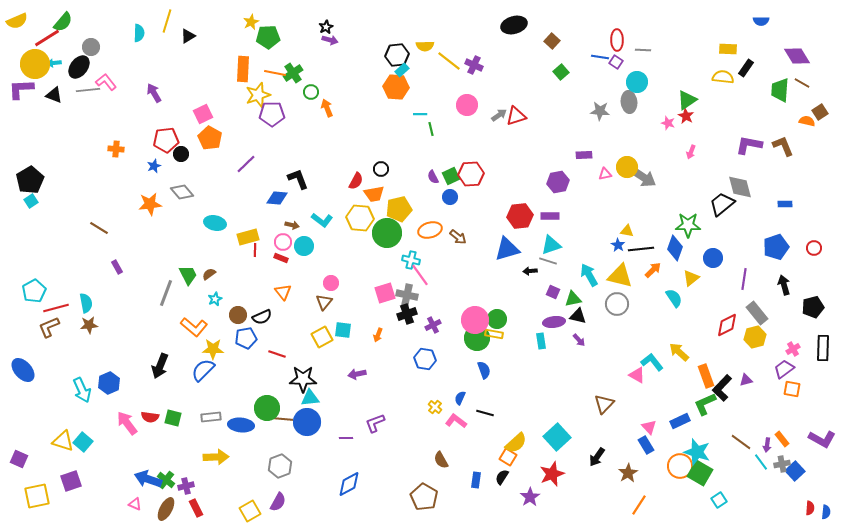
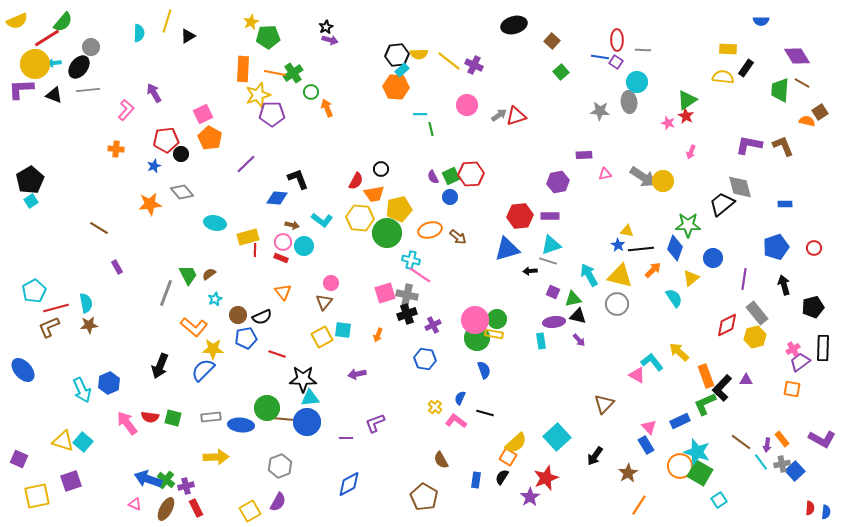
yellow semicircle at (425, 46): moved 6 px left, 8 px down
pink L-shape at (106, 82): moved 20 px right, 28 px down; rotated 80 degrees clockwise
yellow circle at (627, 167): moved 36 px right, 14 px down
pink line at (420, 275): rotated 20 degrees counterclockwise
purple trapezoid at (784, 369): moved 16 px right, 7 px up
purple triangle at (746, 380): rotated 16 degrees clockwise
black arrow at (597, 457): moved 2 px left, 1 px up
red star at (552, 474): moved 6 px left, 4 px down
